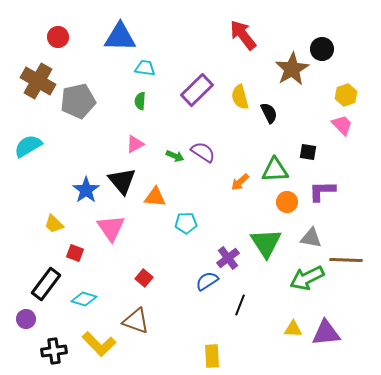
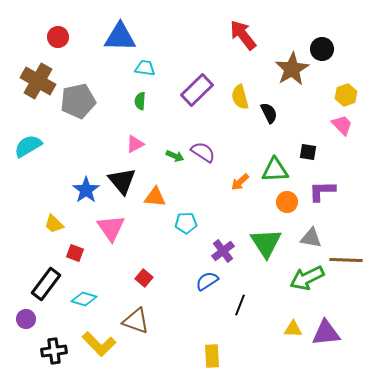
purple cross at (228, 258): moved 5 px left, 7 px up
